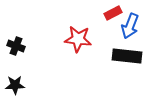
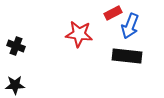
red star: moved 1 px right, 5 px up
